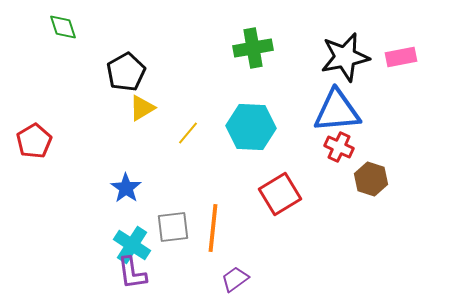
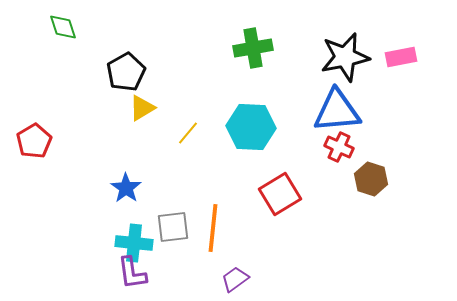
cyan cross: moved 2 px right, 2 px up; rotated 27 degrees counterclockwise
